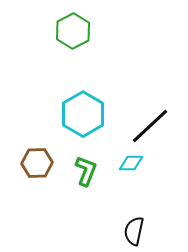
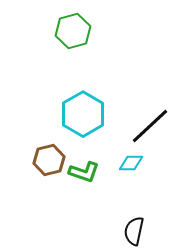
green hexagon: rotated 12 degrees clockwise
brown hexagon: moved 12 px right, 3 px up; rotated 12 degrees counterclockwise
green L-shape: moved 2 px left, 1 px down; rotated 88 degrees clockwise
